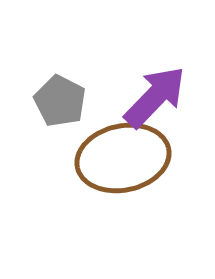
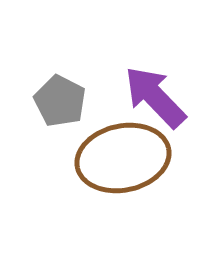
purple arrow: rotated 88 degrees counterclockwise
